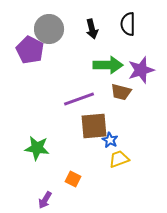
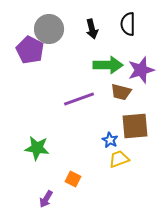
brown square: moved 41 px right
purple arrow: moved 1 px right, 1 px up
